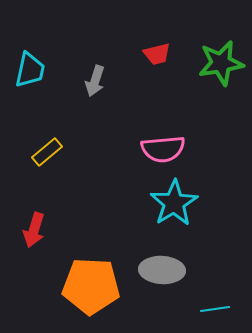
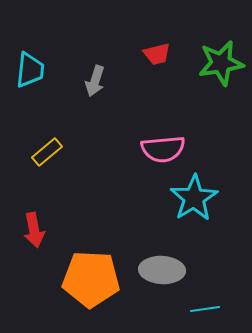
cyan trapezoid: rotated 6 degrees counterclockwise
cyan star: moved 20 px right, 5 px up
red arrow: rotated 28 degrees counterclockwise
orange pentagon: moved 7 px up
cyan line: moved 10 px left
